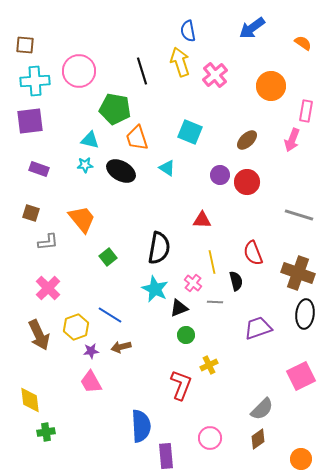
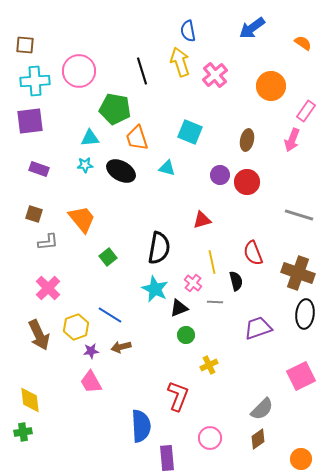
pink rectangle at (306, 111): rotated 25 degrees clockwise
cyan triangle at (90, 140): moved 2 px up; rotated 18 degrees counterclockwise
brown ellipse at (247, 140): rotated 35 degrees counterclockwise
cyan triangle at (167, 168): rotated 18 degrees counterclockwise
brown square at (31, 213): moved 3 px right, 1 px down
red triangle at (202, 220): rotated 18 degrees counterclockwise
red L-shape at (181, 385): moved 3 px left, 11 px down
green cross at (46, 432): moved 23 px left
purple rectangle at (166, 456): moved 1 px right, 2 px down
